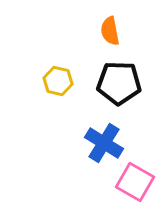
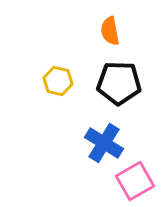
pink square: moved 1 px up; rotated 30 degrees clockwise
